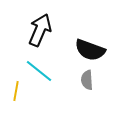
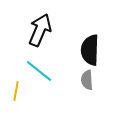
black semicircle: rotated 72 degrees clockwise
